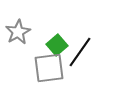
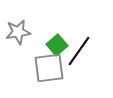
gray star: rotated 20 degrees clockwise
black line: moved 1 px left, 1 px up
